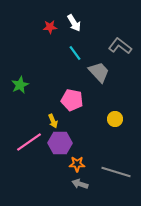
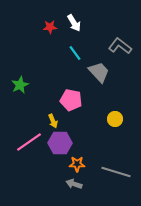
pink pentagon: moved 1 px left
gray arrow: moved 6 px left
